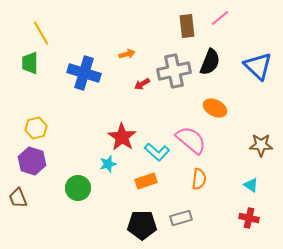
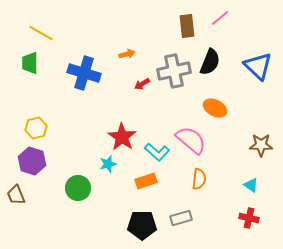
yellow line: rotated 30 degrees counterclockwise
brown trapezoid: moved 2 px left, 3 px up
